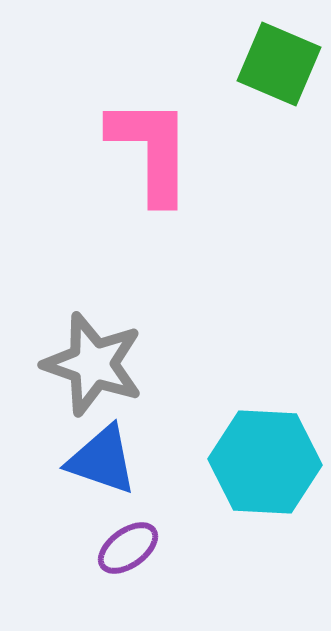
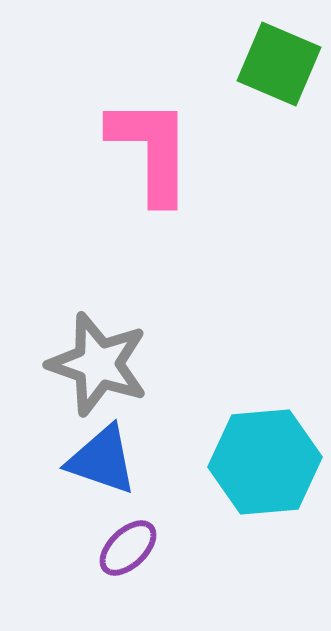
gray star: moved 5 px right
cyan hexagon: rotated 8 degrees counterclockwise
purple ellipse: rotated 8 degrees counterclockwise
